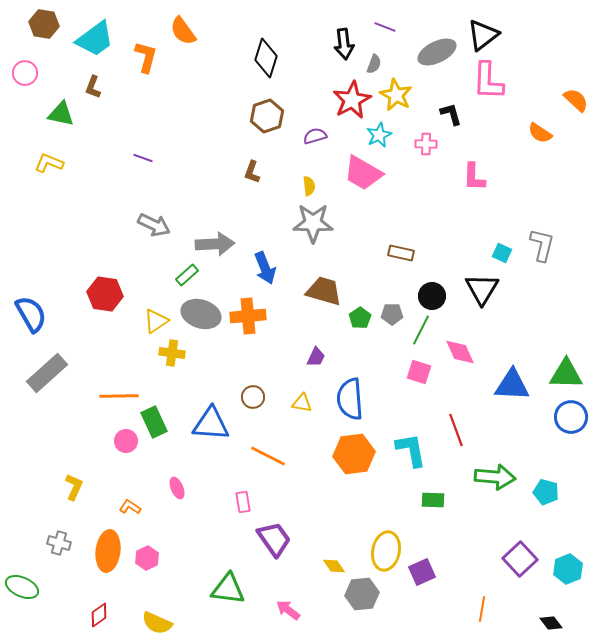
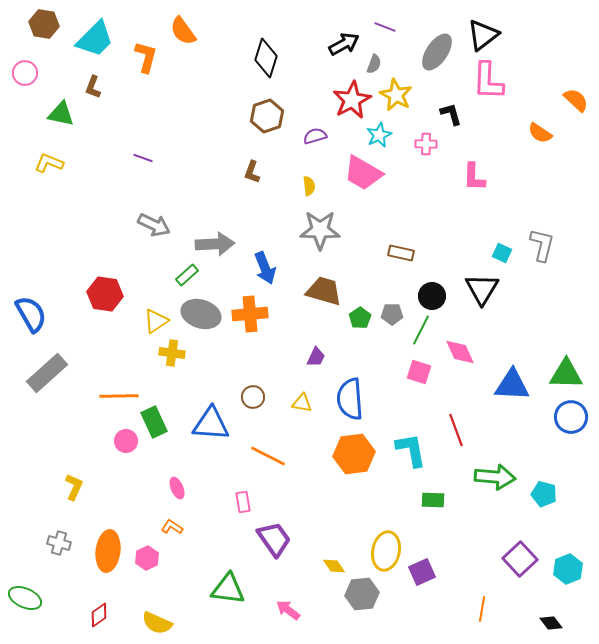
cyan trapezoid at (95, 39): rotated 9 degrees counterclockwise
black arrow at (344, 44): rotated 112 degrees counterclockwise
gray ellipse at (437, 52): rotated 30 degrees counterclockwise
gray star at (313, 223): moved 7 px right, 7 px down
orange cross at (248, 316): moved 2 px right, 2 px up
cyan pentagon at (546, 492): moved 2 px left, 2 px down
orange L-shape at (130, 507): moved 42 px right, 20 px down
green ellipse at (22, 587): moved 3 px right, 11 px down
